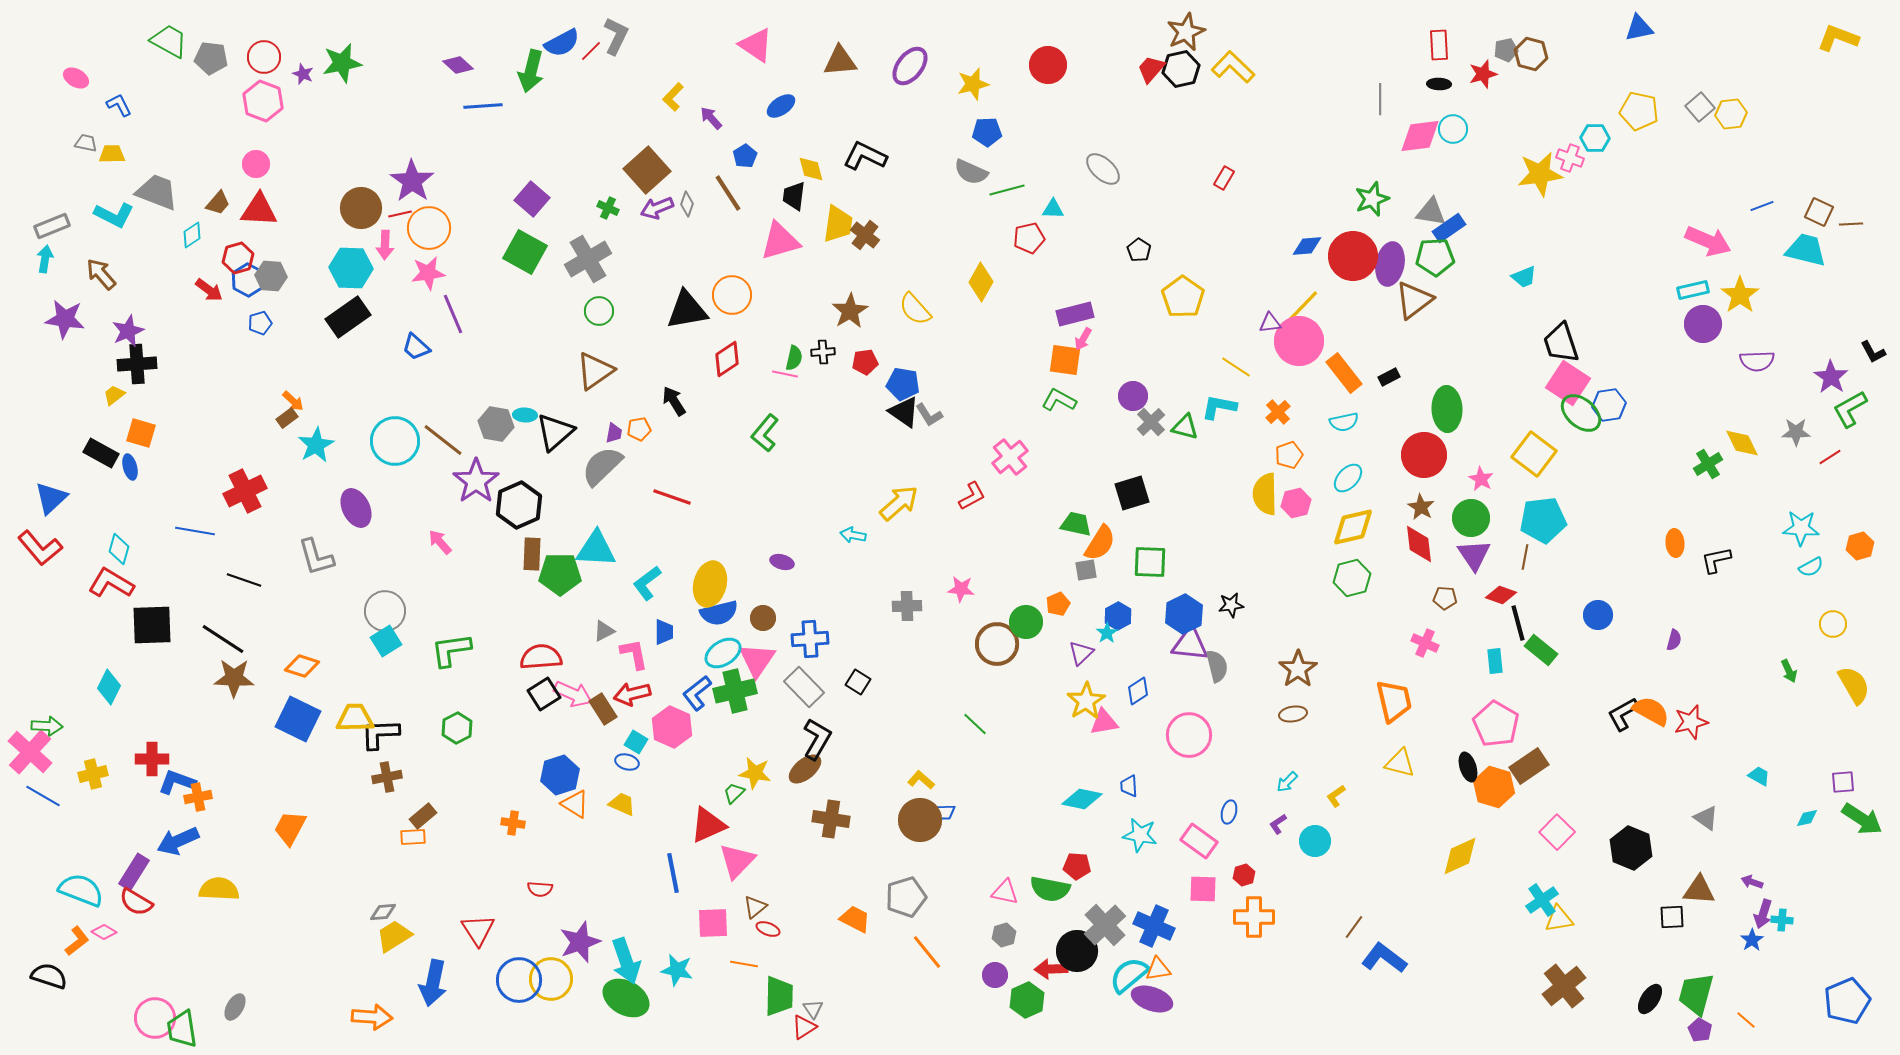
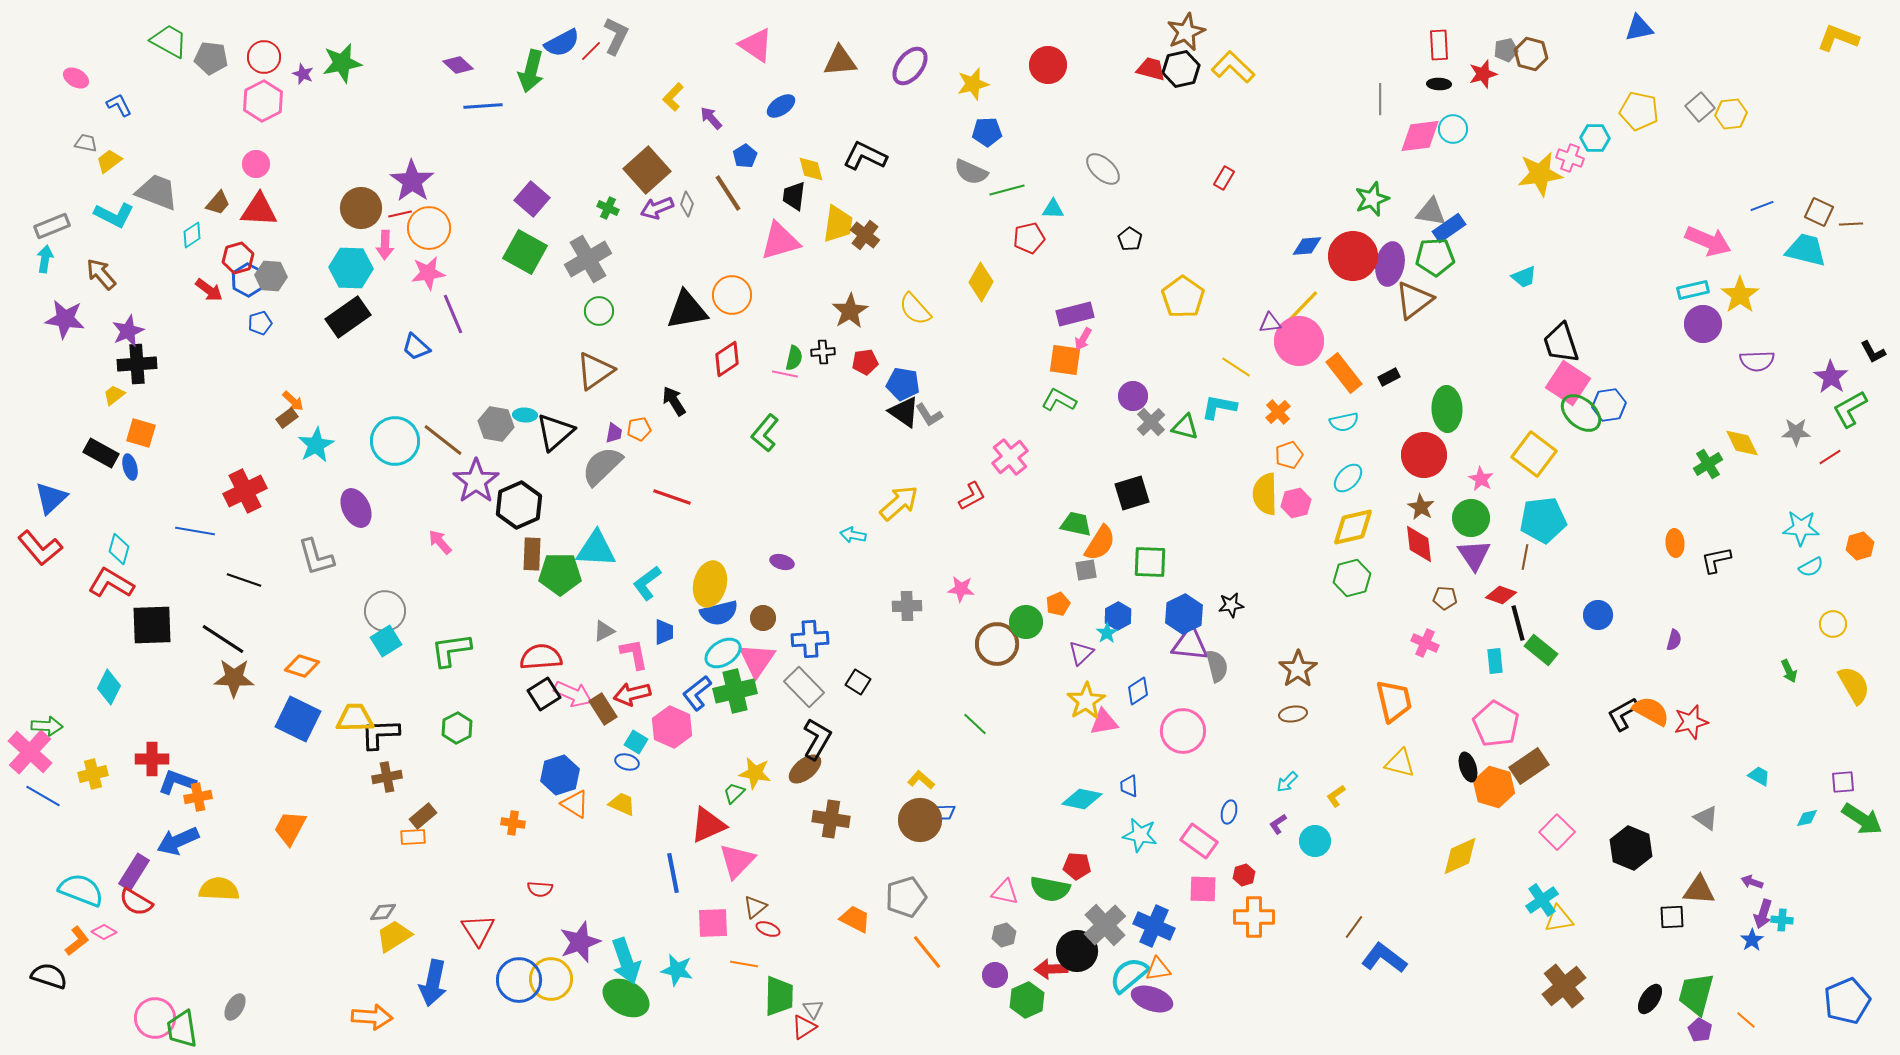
red trapezoid at (1151, 69): rotated 64 degrees clockwise
pink hexagon at (263, 101): rotated 12 degrees clockwise
yellow trapezoid at (112, 154): moved 3 px left, 7 px down; rotated 36 degrees counterclockwise
black pentagon at (1139, 250): moved 9 px left, 11 px up
pink circle at (1189, 735): moved 6 px left, 4 px up
